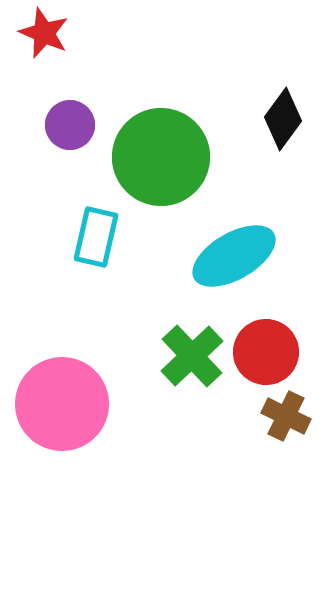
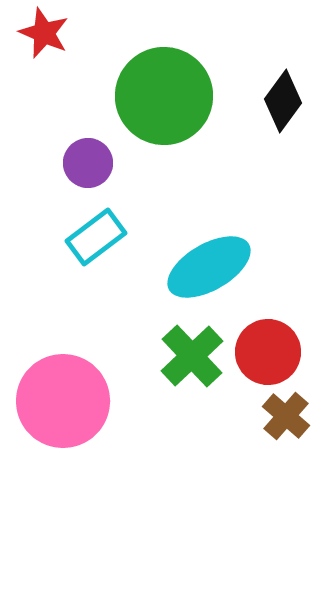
black diamond: moved 18 px up
purple circle: moved 18 px right, 38 px down
green circle: moved 3 px right, 61 px up
cyan rectangle: rotated 40 degrees clockwise
cyan ellipse: moved 25 px left, 11 px down
red circle: moved 2 px right
pink circle: moved 1 px right, 3 px up
brown cross: rotated 15 degrees clockwise
